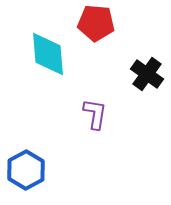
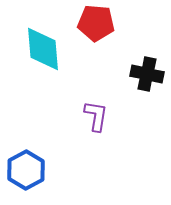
cyan diamond: moved 5 px left, 5 px up
black cross: rotated 24 degrees counterclockwise
purple L-shape: moved 1 px right, 2 px down
